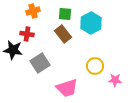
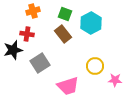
green square: rotated 16 degrees clockwise
black star: rotated 24 degrees counterclockwise
pink trapezoid: moved 1 px right, 2 px up
